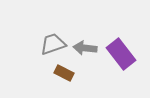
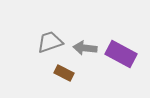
gray trapezoid: moved 3 px left, 2 px up
purple rectangle: rotated 24 degrees counterclockwise
